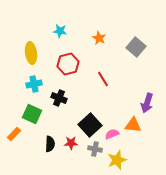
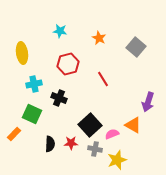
yellow ellipse: moved 9 px left
purple arrow: moved 1 px right, 1 px up
orange triangle: rotated 24 degrees clockwise
